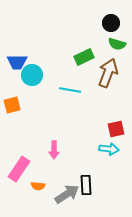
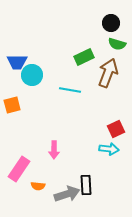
red square: rotated 12 degrees counterclockwise
gray arrow: rotated 15 degrees clockwise
